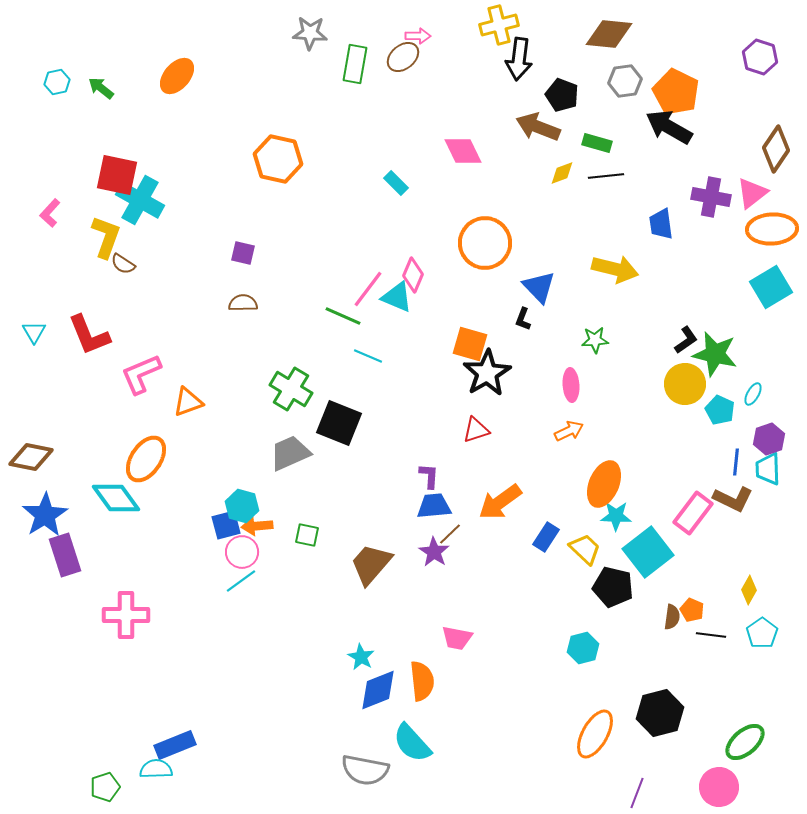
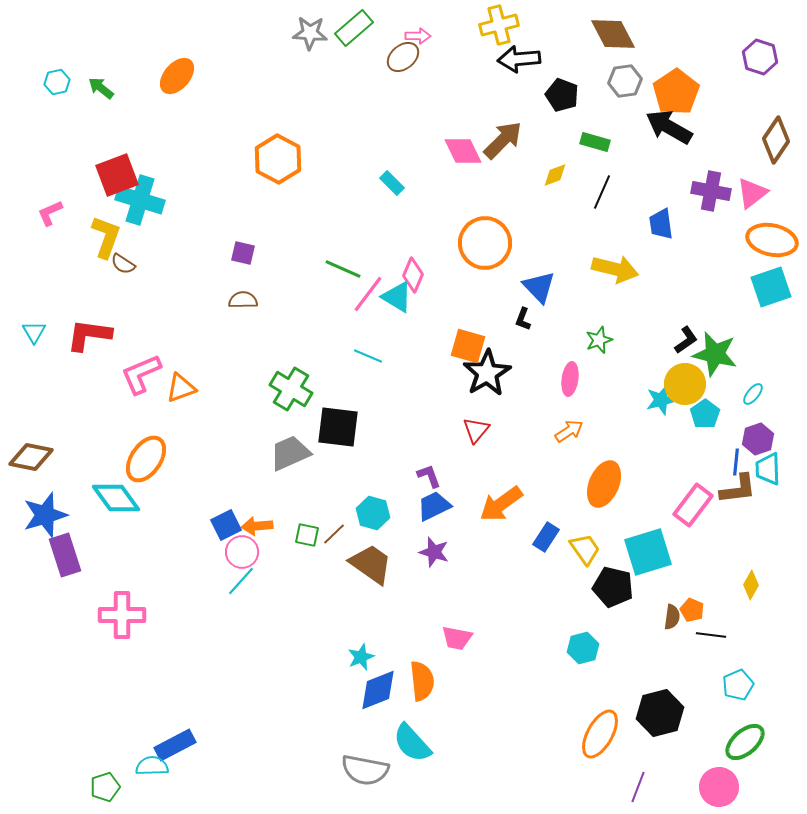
brown diamond at (609, 34): moved 4 px right; rotated 57 degrees clockwise
black arrow at (519, 59): rotated 78 degrees clockwise
green rectangle at (355, 64): moved 1 px left, 36 px up; rotated 39 degrees clockwise
orange pentagon at (676, 92): rotated 12 degrees clockwise
brown arrow at (538, 127): moved 35 px left, 13 px down; rotated 114 degrees clockwise
green rectangle at (597, 143): moved 2 px left, 1 px up
brown diamond at (776, 149): moved 9 px up
orange hexagon at (278, 159): rotated 15 degrees clockwise
yellow diamond at (562, 173): moved 7 px left, 2 px down
red square at (117, 175): rotated 33 degrees counterclockwise
black line at (606, 176): moved 4 px left, 16 px down; rotated 60 degrees counterclockwise
cyan rectangle at (396, 183): moved 4 px left
purple cross at (711, 197): moved 6 px up
cyan cross at (140, 200): rotated 12 degrees counterclockwise
pink L-shape at (50, 213): rotated 24 degrees clockwise
orange ellipse at (772, 229): moved 11 px down; rotated 15 degrees clockwise
cyan square at (771, 287): rotated 12 degrees clockwise
pink line at (368, 289): moved 5 px down
cyan triangle at (397, 297): rotated 8 degrees clockwise
brown semicircle at (243, 303): moved 3 px up
green line at (343, 316): moved 47 px up
red L-shape at (89, 335): rotated 120 degrees clockwise
green star at (595, 340): moved 4 px right; rotated 16 degrees counterclockwise
orange square at (470, 344): moved 2 px left, 2 px down
pink ellipse at (571, 385): moved 1 px left, 6 px up; rotated 12 degrees clockwise
cyan ellipse at (753, 394): rotated 10 degrees clockwise
orange triangle at (188, 402): moved 7 px left, 14 px up
cyan pentagon at (720, 410): moved 15 px left, 4 px down; rotated 12 degrees clockwise
black square at (339, 423): moved 1 px left, 4 px down; rotated 15 degrees counterclockwise
red triangle at (476, 430): rotated 32 degrees counterclockwise
orange arrow at (569, 431): rotated 8 degrees counterclockwise
purple hexagon at (769, 439): moved 11 px left
purple L-shape at (429, 476): rotated 24 degrees counterclockwise
brown L-shape at (733, 499): moved 5 px right, 10 px up; rotated 33 degrees counterclockwise
orange arrow at (500, 502): moved 1 px right, 2 px down
cyan hexagon at (242, 506): moved 131 px right, 7 px down
blue trapezoid at (434, 506): rotated 21 degrees counterclockwise
pink rectangle at (693, 513): moved 8 px up
blue star at (45, 515): rotated 15 degrees clockwise
cyan star at (616, 516): moved 45 px right, 116 px up; rotated 16 degrees counterclockwise
blue square at (226, 525): rotated 12 degrees counterclockwise
brown line at (450, 534): moved 116 px left
yellow trapezoid at (585, 549): rotated 12 degrees clockwise
purple star at (434, 552): rotated 16 degrees counterclockwise
cyan square at (648, 552): rotated 21 degrees clockwise
brown trapezoid at (371, 564): rotated 84 degrees clockwise
cyan line at (241, 581): rotated 12 degrees counterclockwise
yellow diamond at (749, 590): moved 2 px right, 5 px up
pink cross at (126, 615): moved 4 px left
cyan pentagon at (762, 633): moved 24 px left, 52 px down; rotated 12 degrees clockwise
cyan star at (361, 657): rotated 20 degrees clockwise
orange ellipse at (595, 734): moved 5 px right
blue rectangle at (175, 745): rotated 6 degrees counterclockwise
cyan semicircle at (156, 769): moved 4 px left, 3 px up
purple line at (637, 793): moved 1 px right, 6 px up
